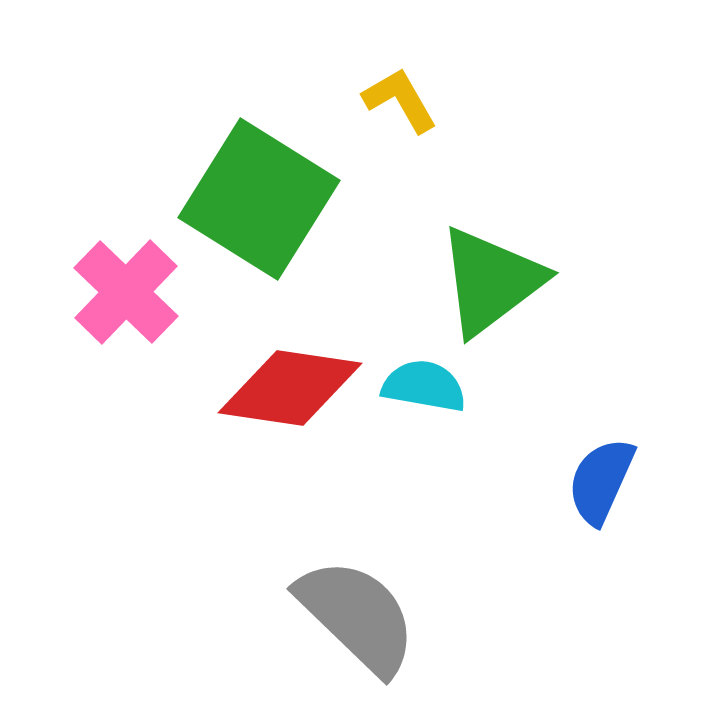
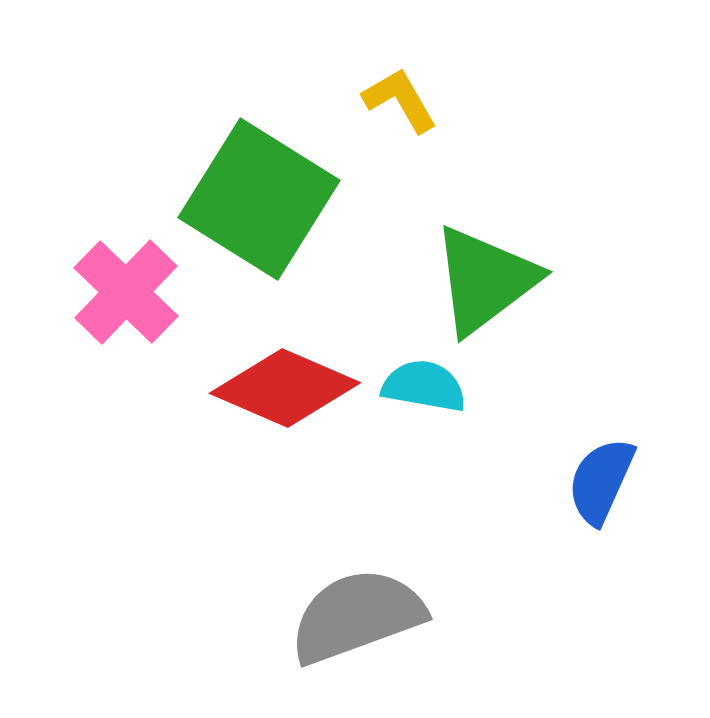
green triangle: moved 6 px left, 1 px up
red diamond: moved 5 px left; rotated 15 degrees clockwise
gray semicircle: rotated 64 degrees counterclockwise
